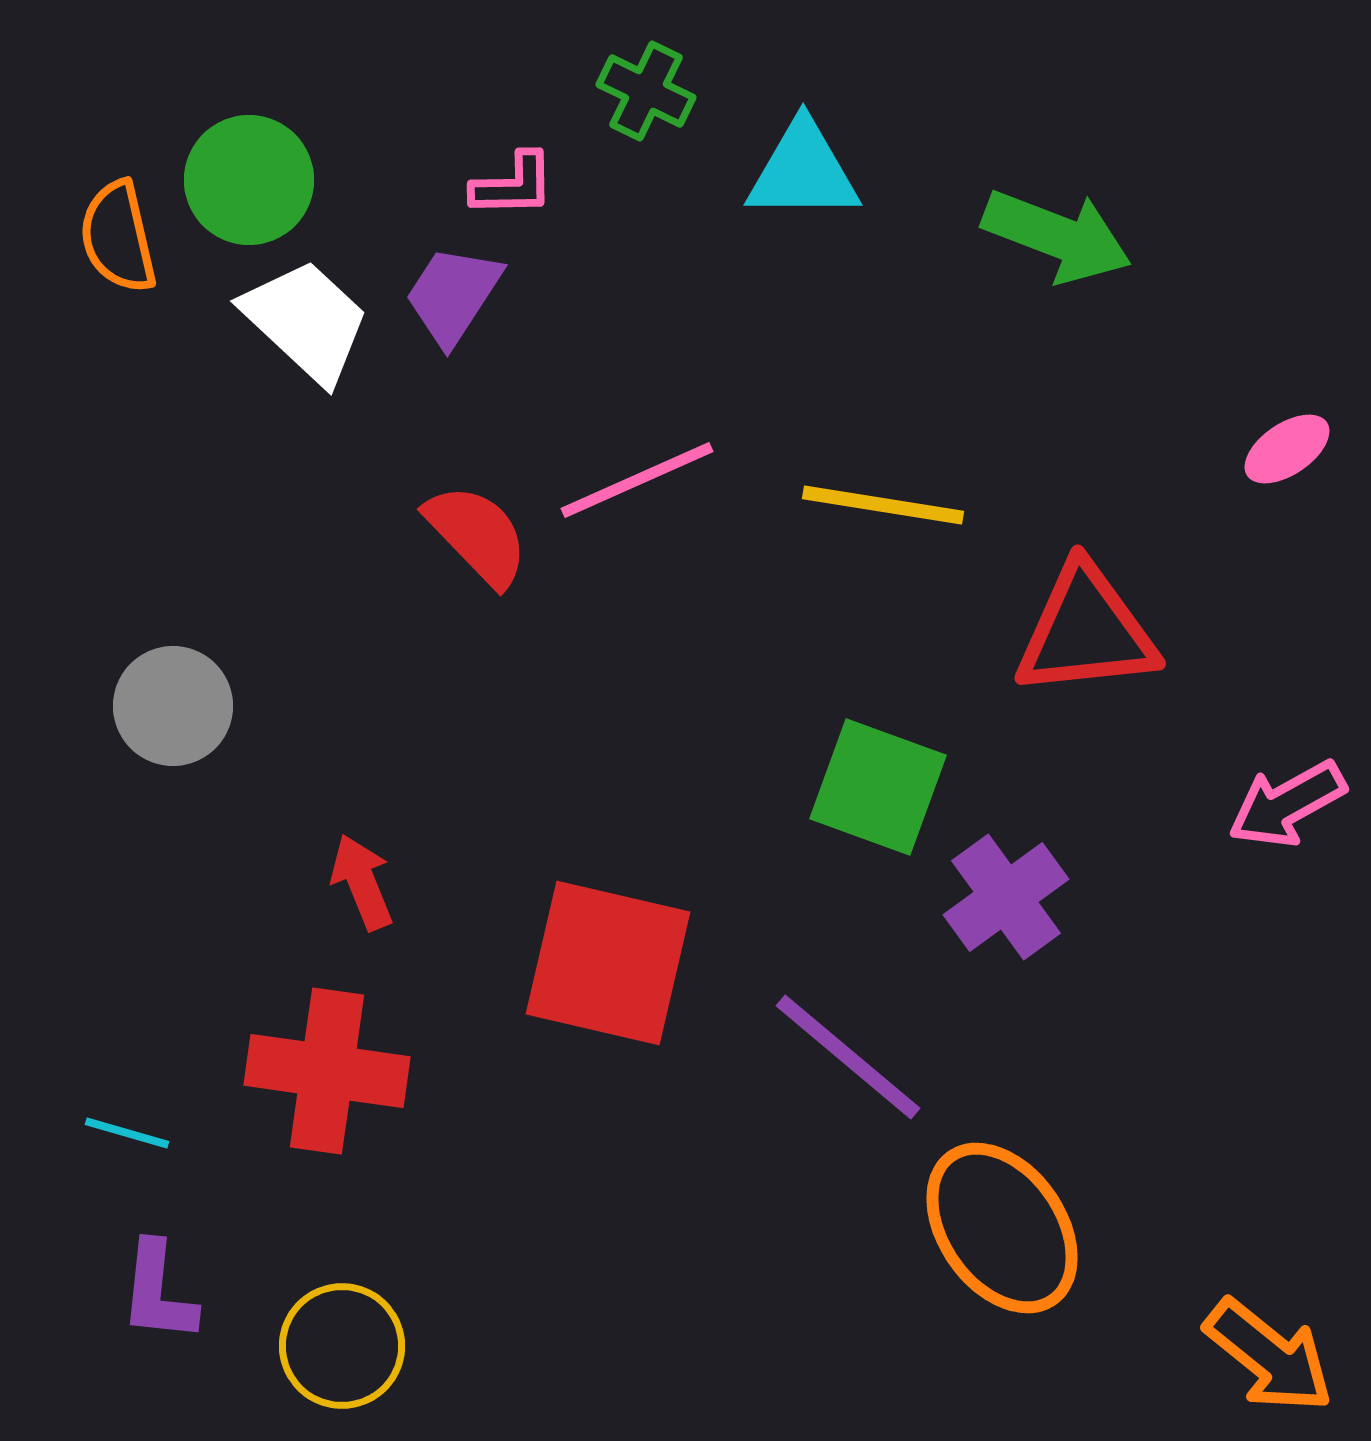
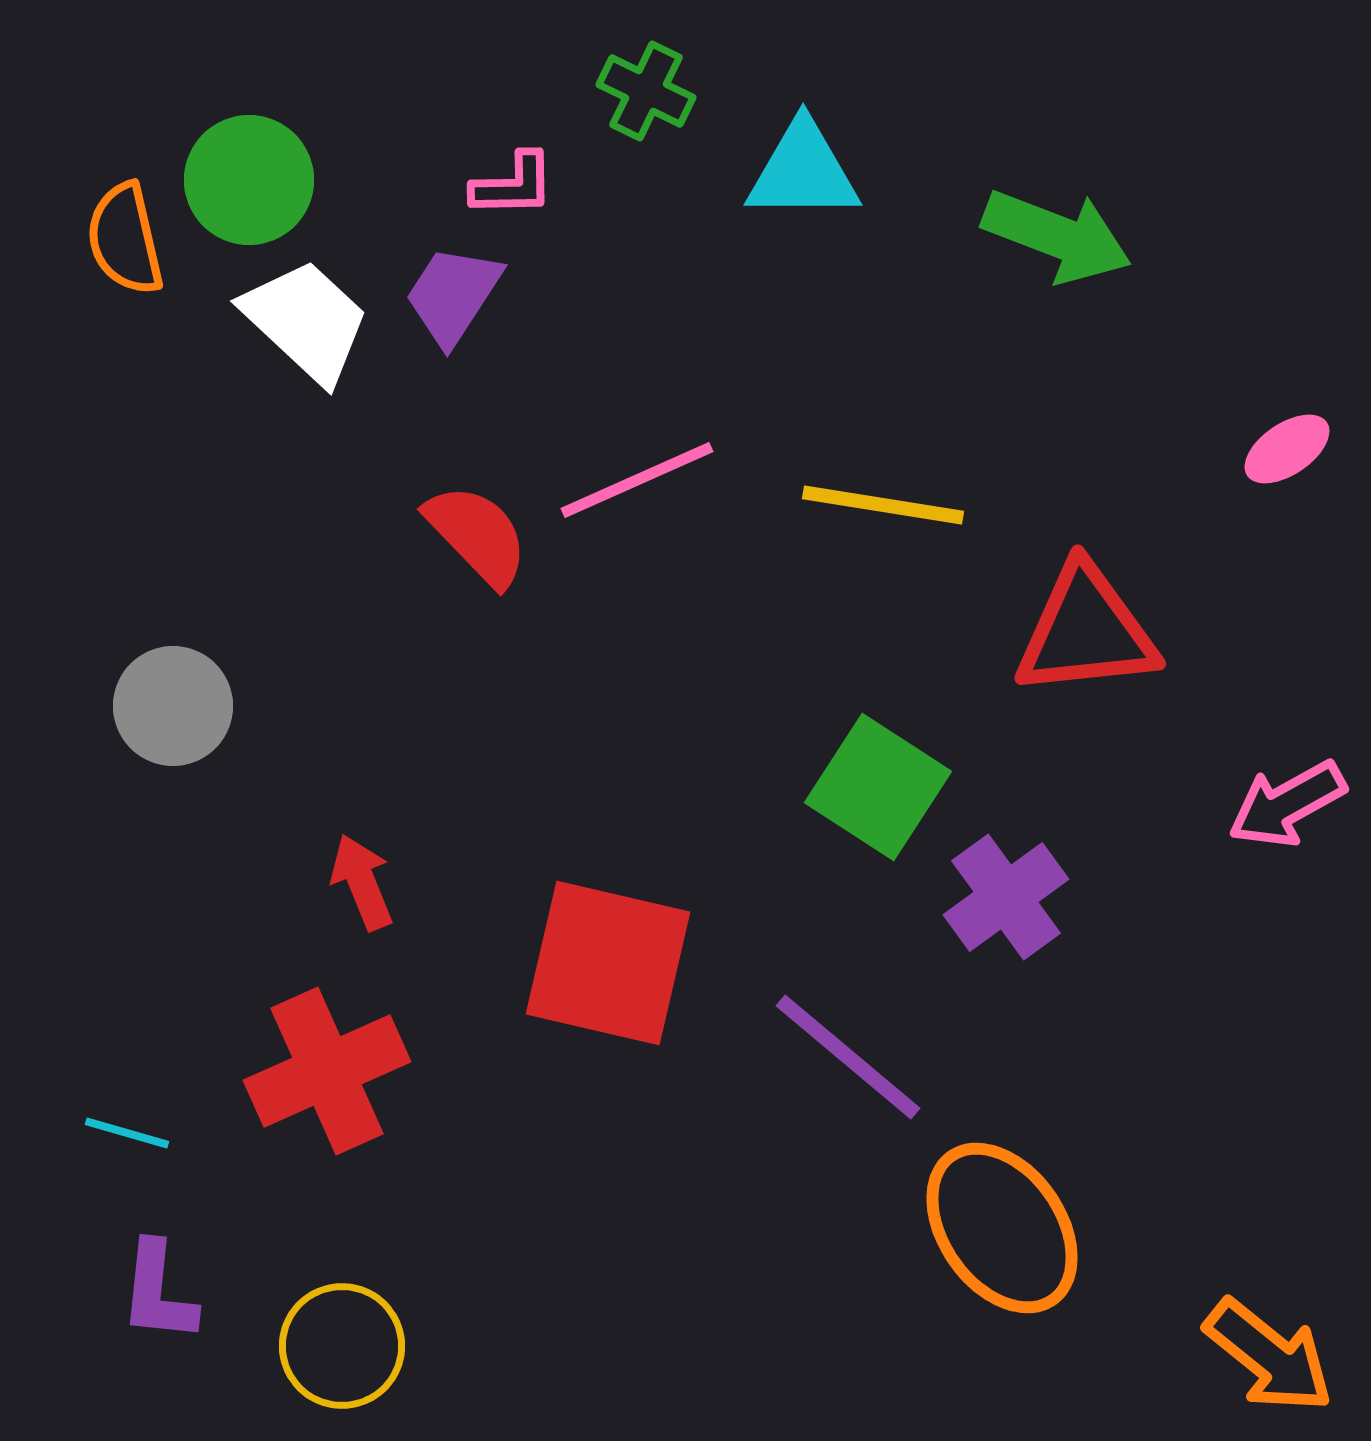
orange semicircle: moved 7 px right, 2 px down
green square: rotated 13 degrees clockwise
red cross: rotated 32 degrees counterclockwise
